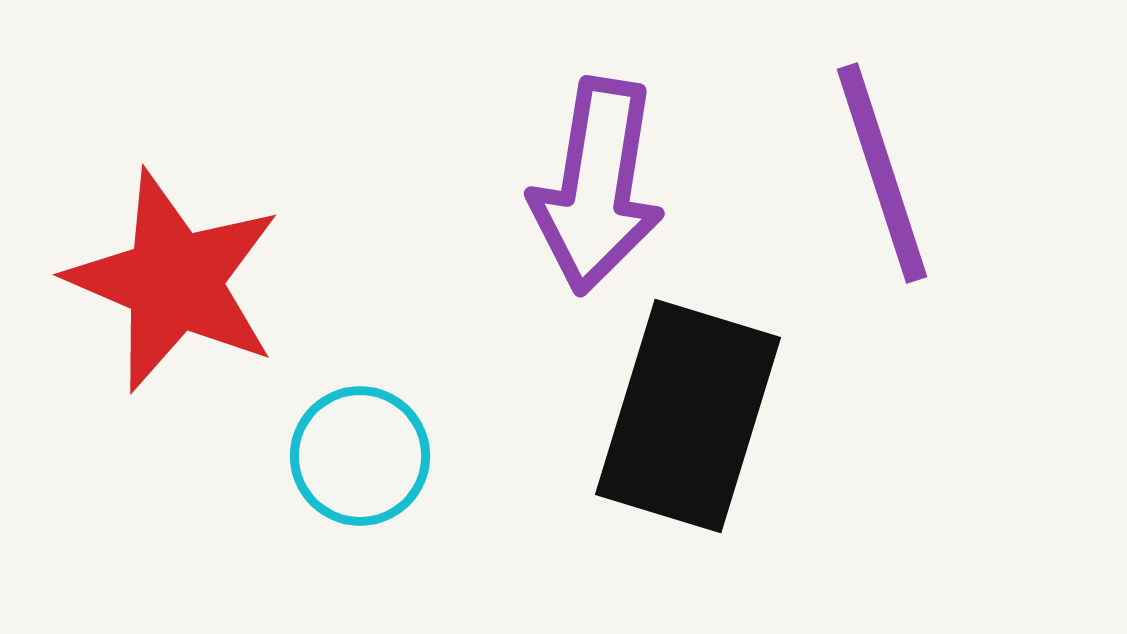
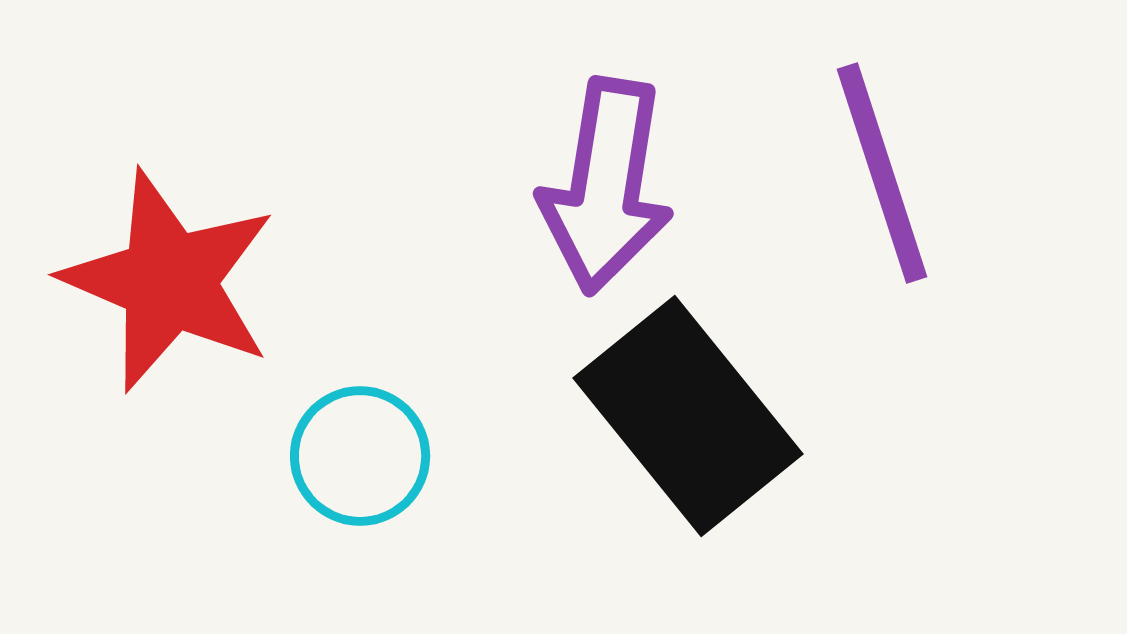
purple arrow: moved 9 px right
red star: moved 5 px left
black rectangle: rotated 56 degrees counterclockwise
